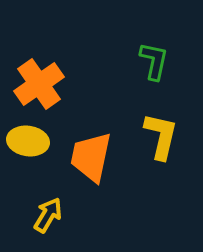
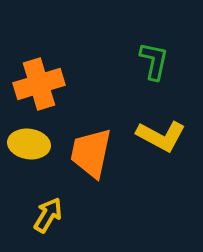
orange cross: rotated 18 degrees clockwise
yellow L-shape: rotated 105 degrees clockwise
yellow ellipse: moved 1 px right, 3 px down
orange trapezoid: moved 4 px up
